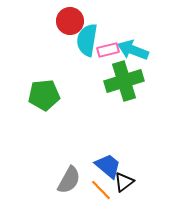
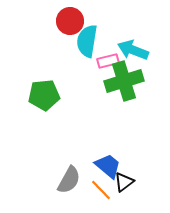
cyan semicircle: moved 1 px down
pink rectangle: moved 11 px down
